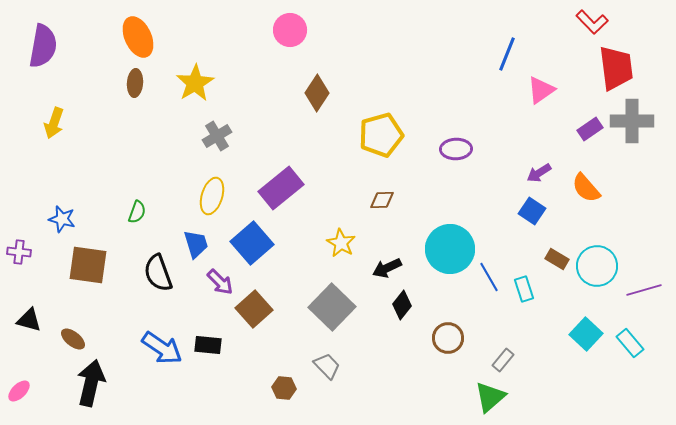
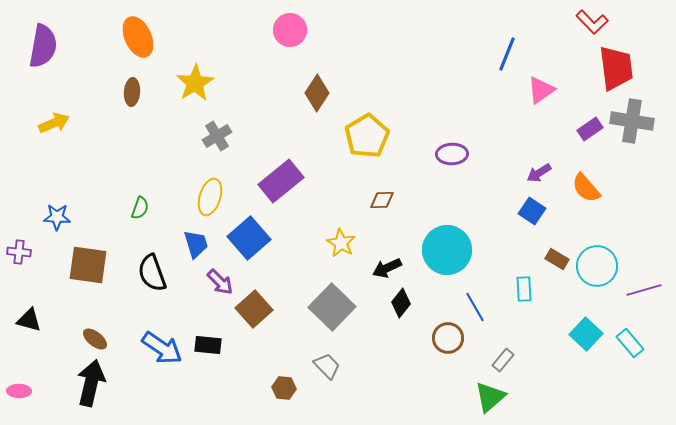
brown ellipse at (135, 83): moved 3 px left, 9 px down
gray cross at (632, 121): rotated 9 degrees clockwise
yellow arrow at (54, 123): rotated 132 degrees counterclockwise
yellow pentagon at (381, 135): moved 14 px left, 1 px down; rotated 15 degrees counterclockwise
purple ellipse at (456, 149): moved 4 px left, 5 px down
purple rectangle at (281, 188): moved 7 px up
yellow ellipse at (212, 196): moved 2 px left, 1 px down
green semicircle at (137, 212): moved 3 px right, 4 px up
blue star at (62, 219): moved 5 px left, 2 px up; rotated 12 degrees counterclockwise
blue square at (252, 243): moved 3 px left, 5 px up
cyan circle at (450, 249): moved 3 px left, 1 px down
black semicircle at (158, 273): moved 6 px left
blue line at (489, 277): moved 14 px left, 30 px down
cyan rectangle at (524, 289): rotated 15 degrees clockwise
black diamond at (402, 305): moved 1 px left, 2 px up
brown ellipse at (73, 339): moved 22 px right
pink ellipse at (19, 391): rotated 45 degrees clockwise
